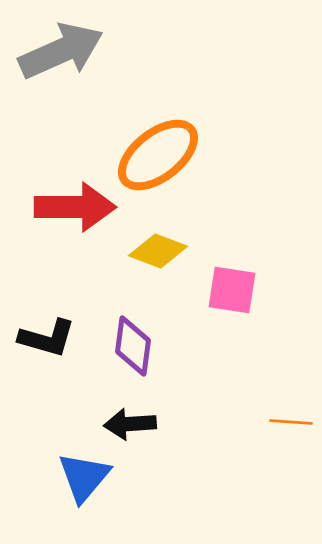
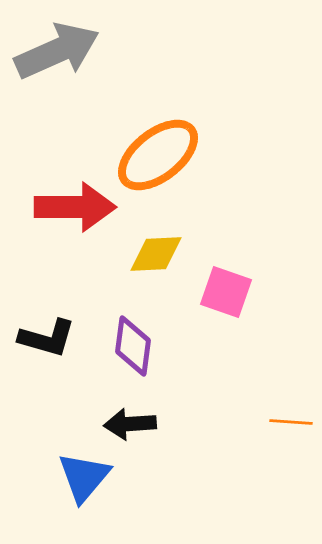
gray arrow: moved 4 px left
yellow diamond: moved 2 px left, 3 px down; rotated 24 degrees counterclockwise
pink square: moved 6 px left, 2 px down; rotated 10 degrees clockwise
